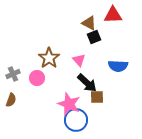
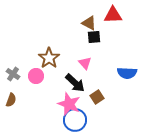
black square: rotated 16 degrees clockwise
pink triangle: moved 6 px right, 3 px down
blue semicircle: moved 9 px right, 7 px down
gray cross: rotated 32 degrees counterclockwise
pink circle: moved 1 px left, 2 px up
black arrow: moved 12 px left
brown square: rotated 32 degrees counterclockwise
blue circle: moved 1 px left
